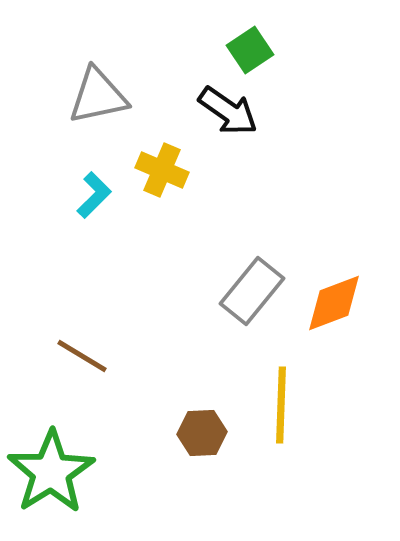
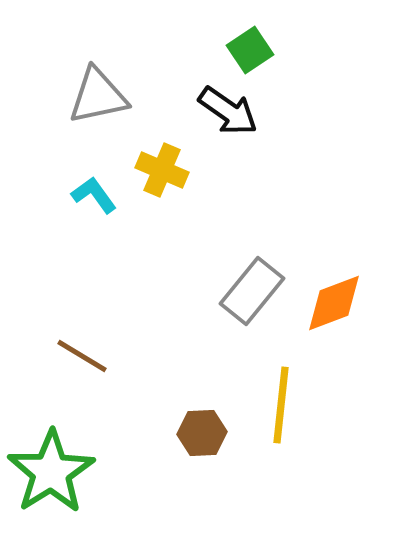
cyan L-shape: rotated 81 degrees counterclockwise
yellow line: rotated 4 degrees clockwise
